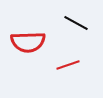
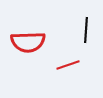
black line: moved 10 px right, 7 px down; rotated 65 degrees clockwise
